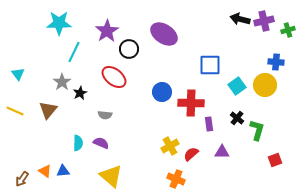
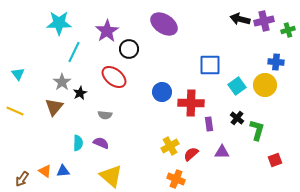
purple ellipse: moved 10 px up
brown triangle: moved 6 px right, 3 px up
